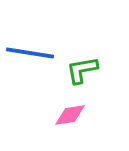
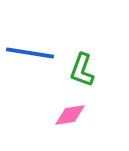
green L-shape: rotated 60 degrees counterclockwise
